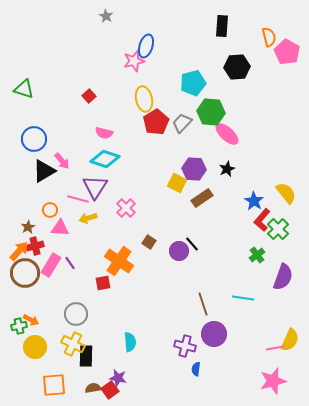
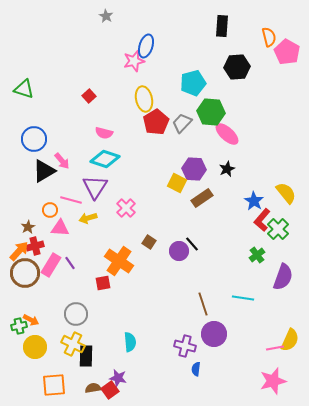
pink line at (78, 199): moved 7 px left, 1 px down
